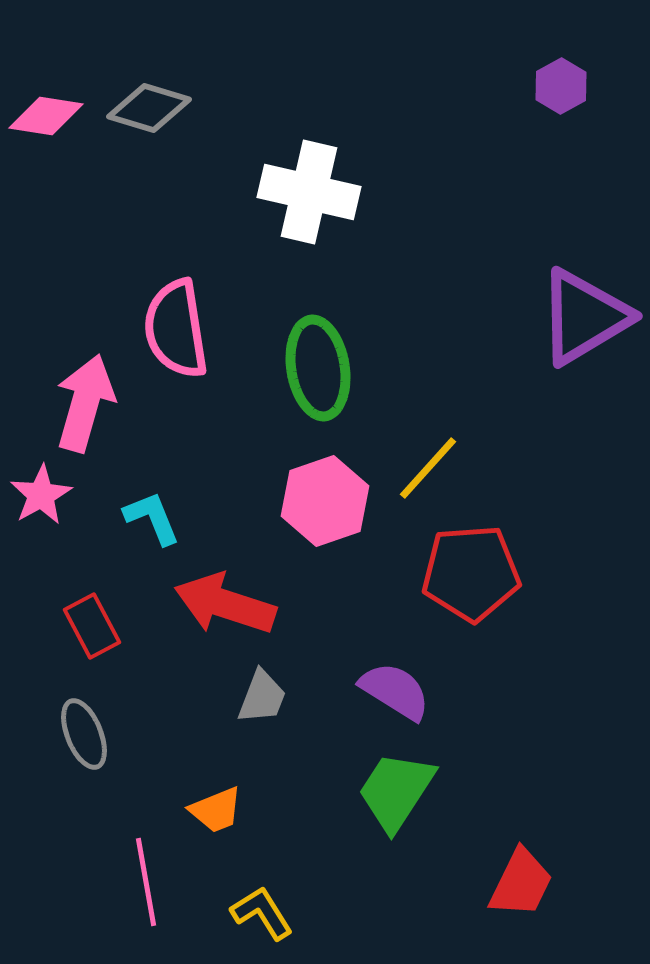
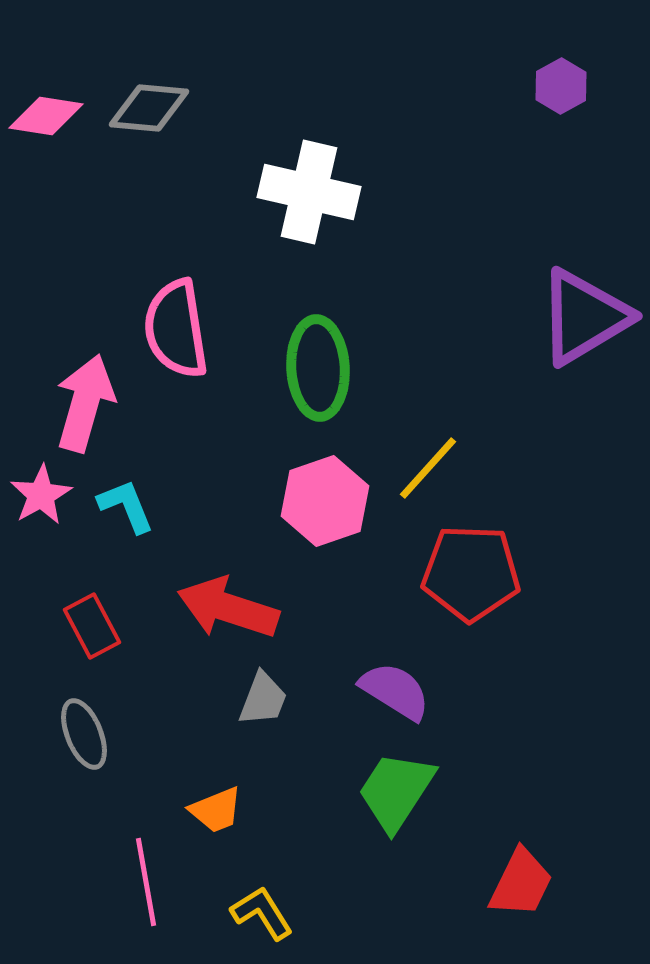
gray diamond: rotated 12 degrees counterclockwise
green ellipse: rotated 6 degrees clockwise
cyan L-shape: moved 26 px left, 12 px up
red pentagon: rotated 6 degrees clockwise
red arrow: moved 3 px right, 4 px down
gray trapezoid: moved 1 px right, 2 px down
